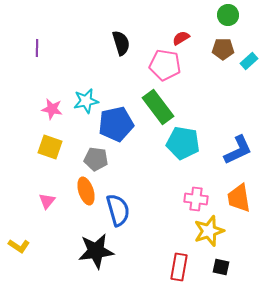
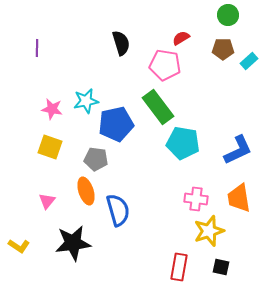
black star: moved 23 px left, 8 px up
